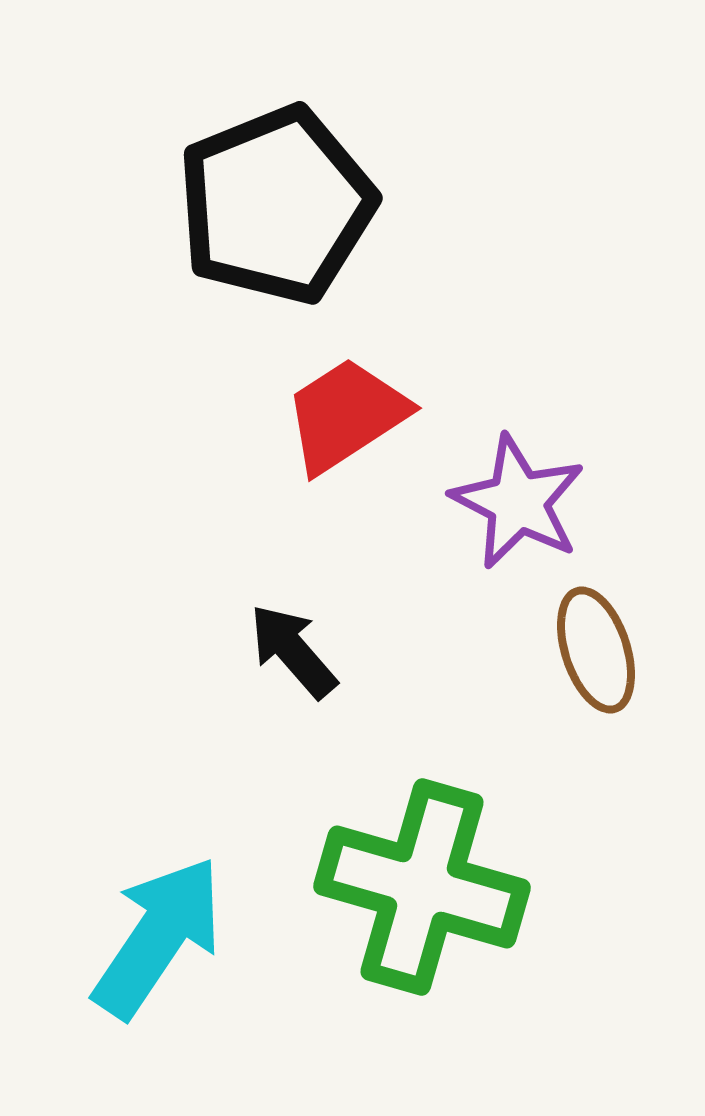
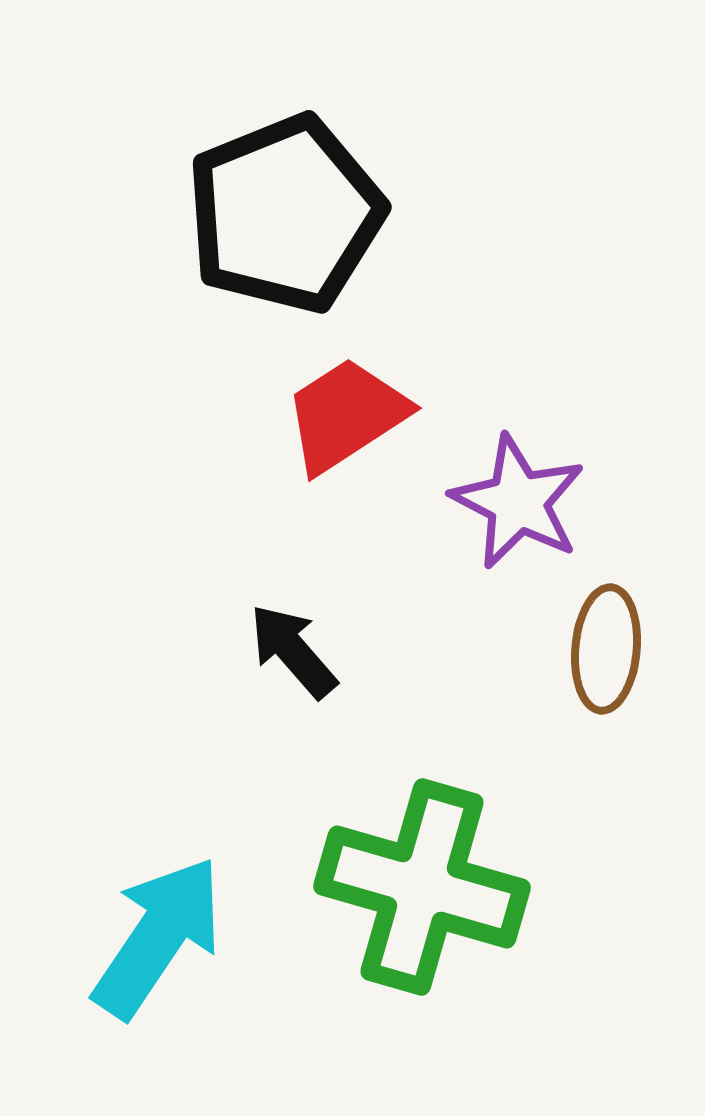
black pentagon: moved 9 px right, 9 px down
brown ellipse: moved 10 px right, 1 px up; rotated 23 degrees clockwise
